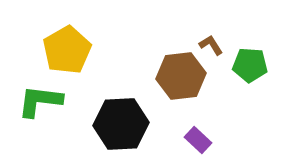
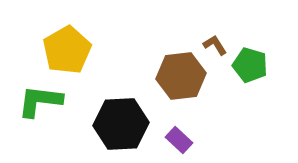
brown L-shape: moved 4 px right
green pentagon: rotated 12 degrees clockwise
purple rectangle: moved 19 px left
